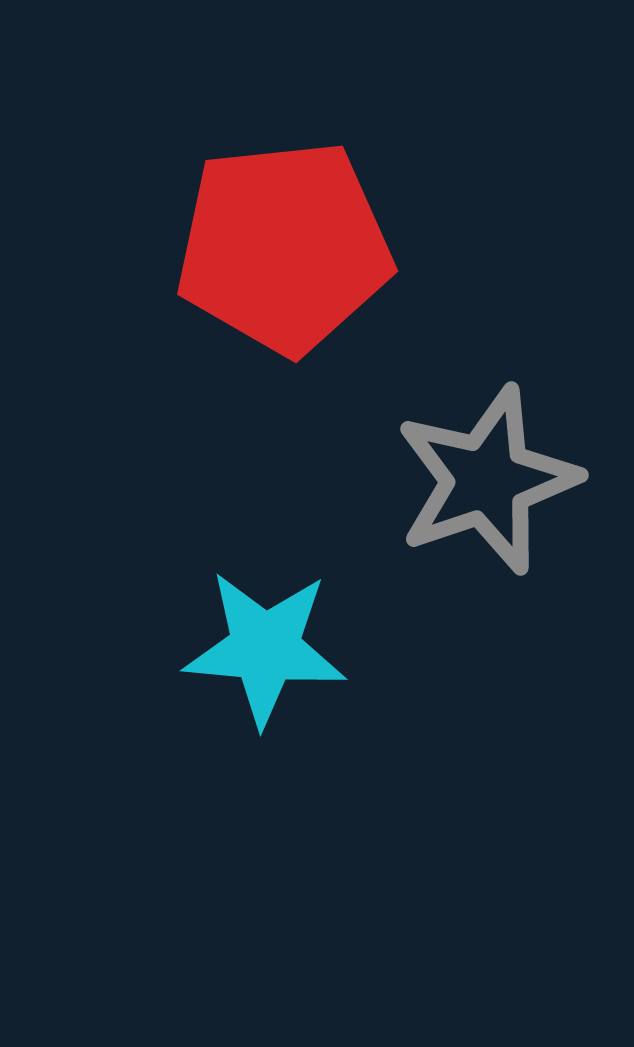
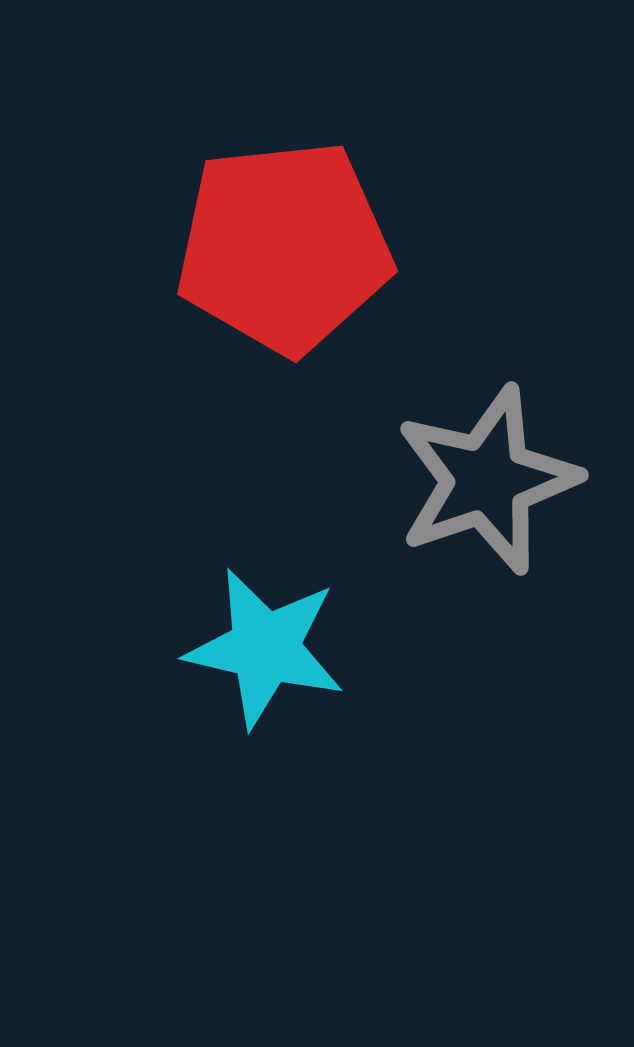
cyan star: rotated 8 degrees clockwise
